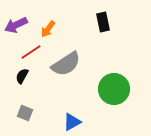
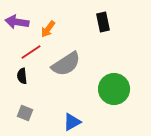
purple arrow: moved 1 px right, 3 px up; rotated 35 degrees clockwise
black semicircle: rotated 35 degrees counterclockwise
